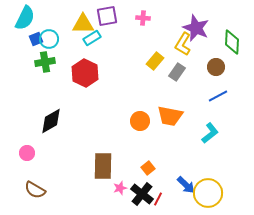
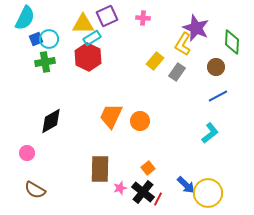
purple square: rotated 15 degrees counterclockwise
red hexagon: moved 3 px right, 16 px up
orange trapezoid: moved 59 px left; rotated 104 degrees clockwise
brown rectangle: moved 3 px left, 3 px down
black cross: moved 1 px right, 2 px up
